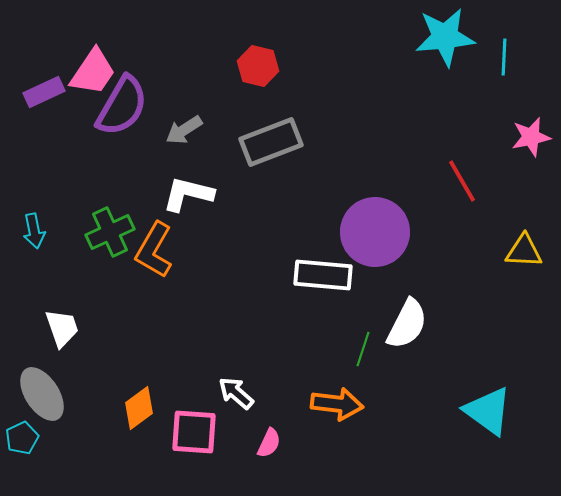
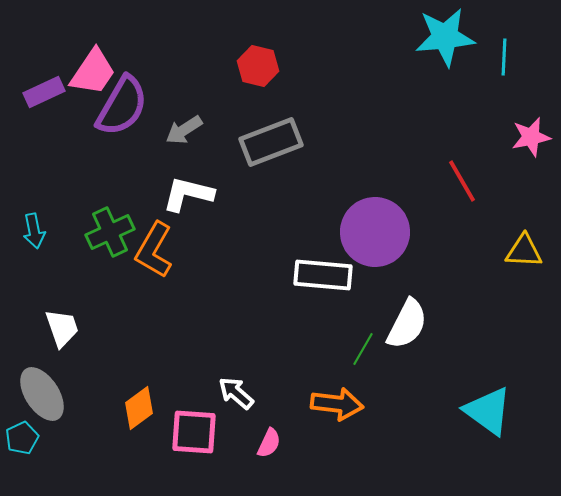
green line: rotated 12 degrees clockwise
